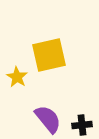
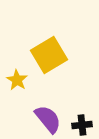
yellow square: rotated 18 degrees counterclockwise
yellow star: moved 3 px down
